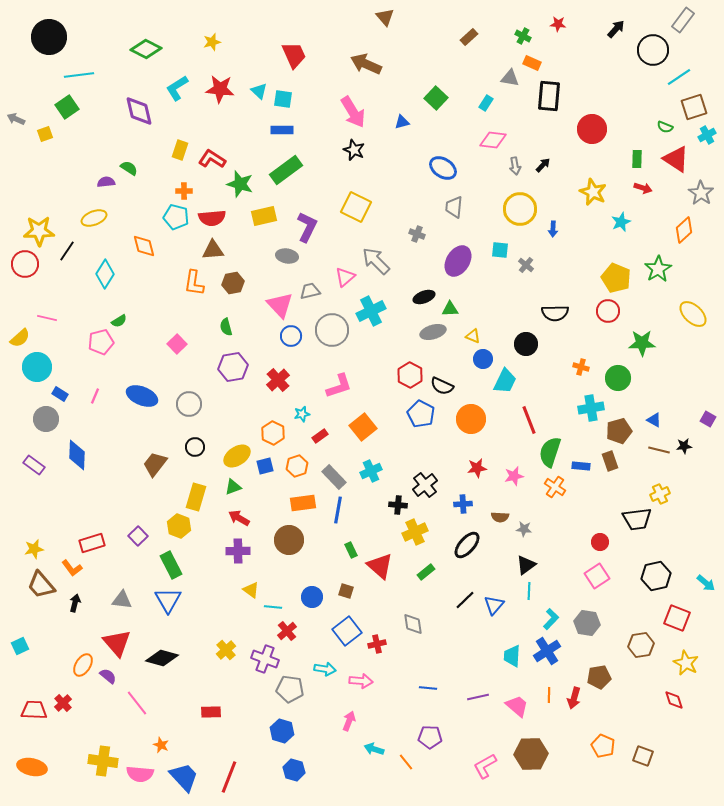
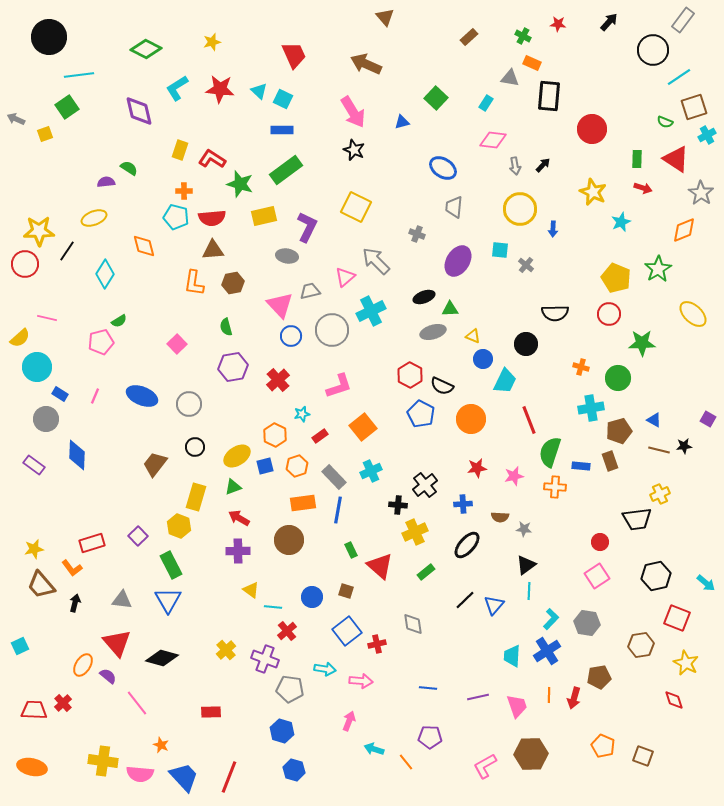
black arrow at (616, 29): moved 7 px left, 7 px up
cyan square at (283, 99): rotated 18 degrees clockwise
green semicircle at (665, 127): moved 5 px up
orange diamond at (684, 230): rotated 20 degrees clockwise
red circle at (608, 311): moved 1 px right, 3 px down
orange hexagon at (273, 433): moved 2 px right, 2 px down
orange cross at (555, 487): rotated 30 degrees counterclockwise
pink trapezoid at (517, 706): rotated 30 degrees clockwise
